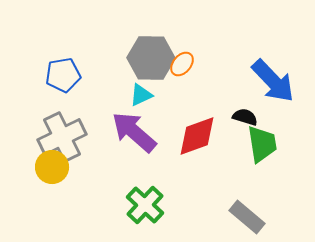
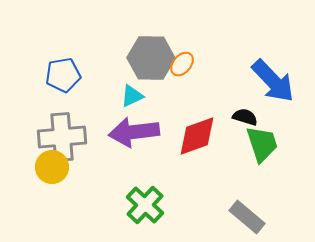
cyan triangle: moved 9 px left, 1 px down
purple arrow: rotated 48 degrees counterclockwise
gray cross: rotated 21 degrees clockwise
green trapezoid: rotated 9 degrees counterclockwise
